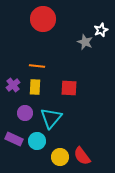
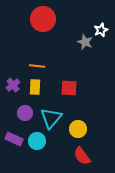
yellow circle: moved 18 px right, 28 px up
